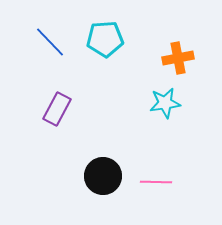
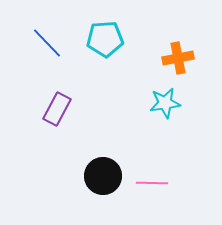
blue line: moved 3 px left, 1 px down
pink line: moved 4 px left, 1 px down
